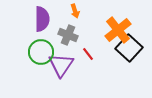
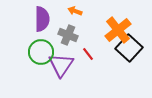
orange arrow: rotated 128 degrees clockwise
